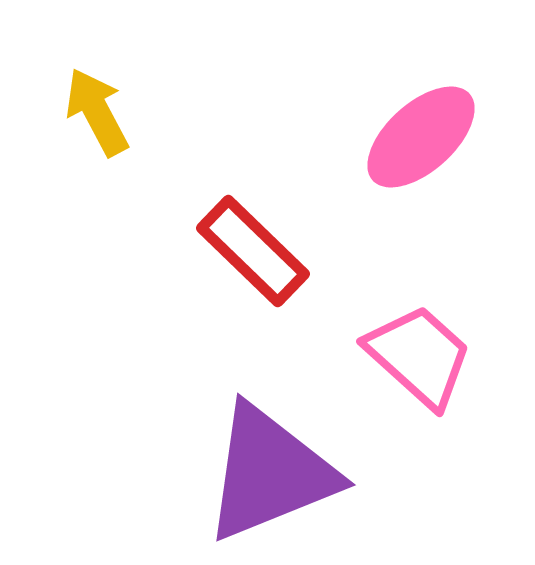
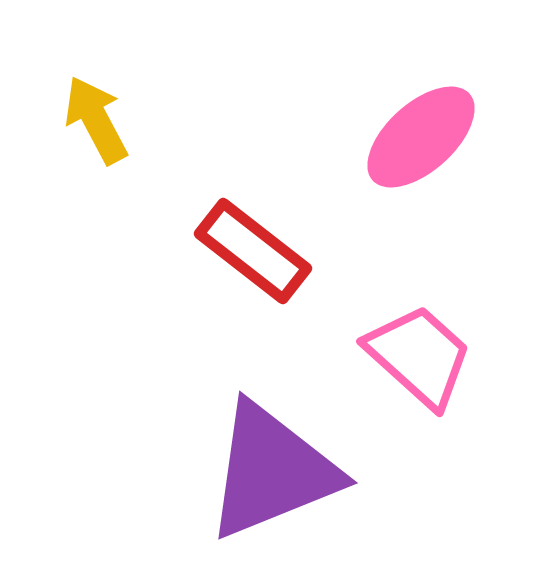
yellow arrow: moved 1 px left, 8 px down
red rectangle: rotated 6 degrees counterclockwise
purple triangle: moved 2 px right, 2 px up
